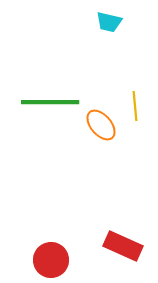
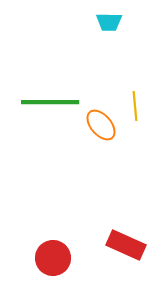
cyan trapezoid: rotated 12 degrees counterclockwise
red rectangle: moved 3 px right, 1 px up
red circle: moved 2 px right, 2 px up
